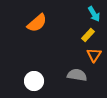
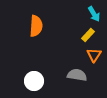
orange semicircle: moved 1 px left, 3 px down; rotated 45 degrees counterclockwise
